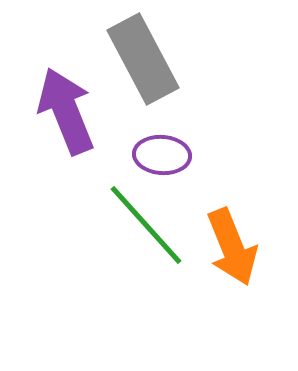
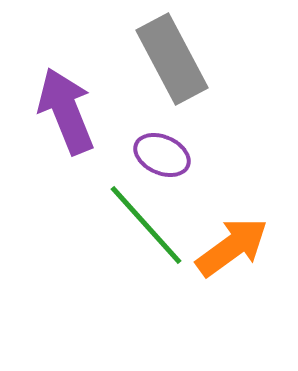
gray rectangle: moved 29 px right
purple ellipse: rotated 20 degrees clockwise
orange arrow: rotated 104 degrees counterclockwise
